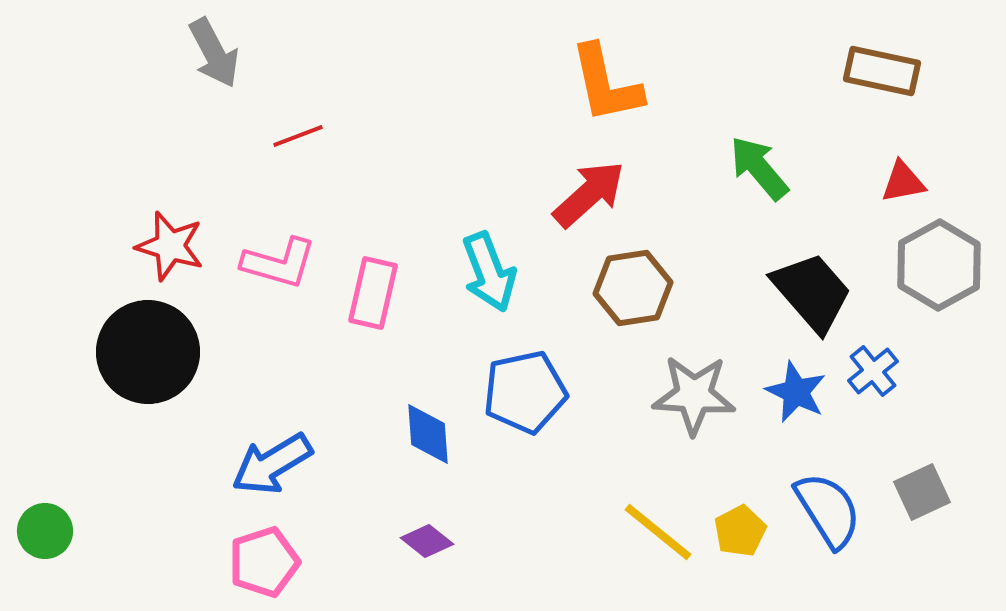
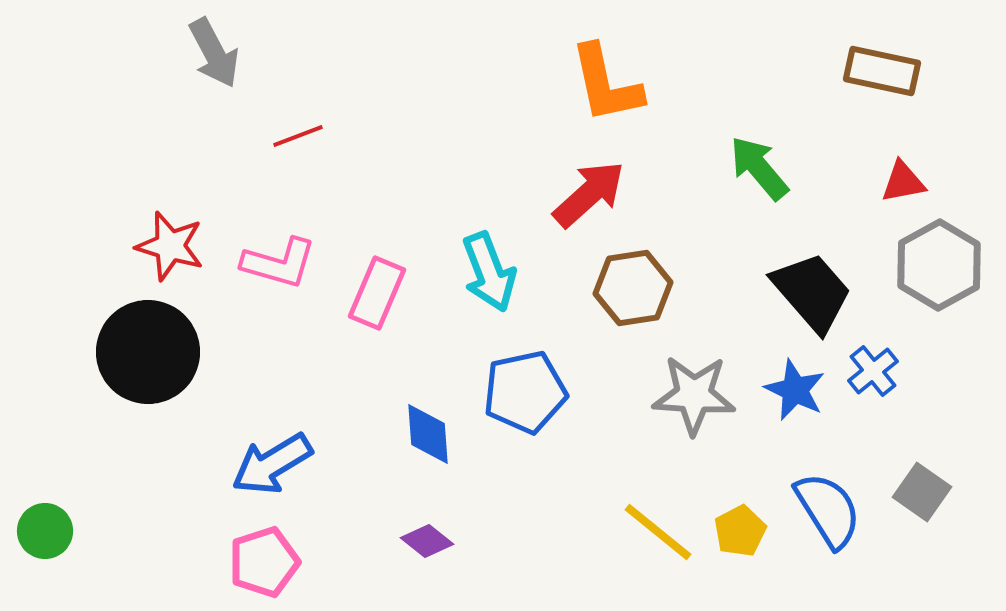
pink rectangle: moved 4 px right; rotated 10 degrees clockwise
blue star: moved 1 px left, 2 px up
gray square: rotated 30 degrees counterclockwise
